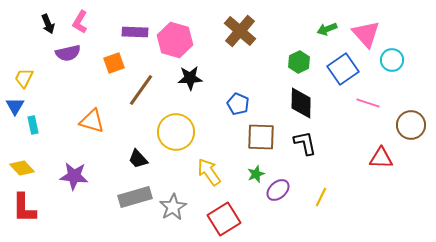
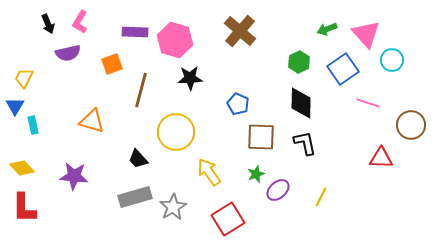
orange square: moved 2 px left, 1 px down
brown line: rotated 20 degrees counterclockwise
red square: moved 4 px right
